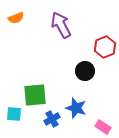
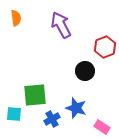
orange semicircle: rotated 77 degrees counterclockwise
pink rectangle: moved 1 px left
